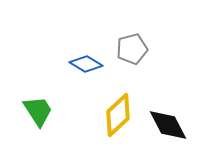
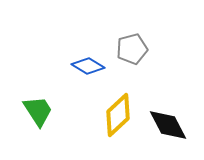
blue diamond: moved 2 px right, 2 px down
